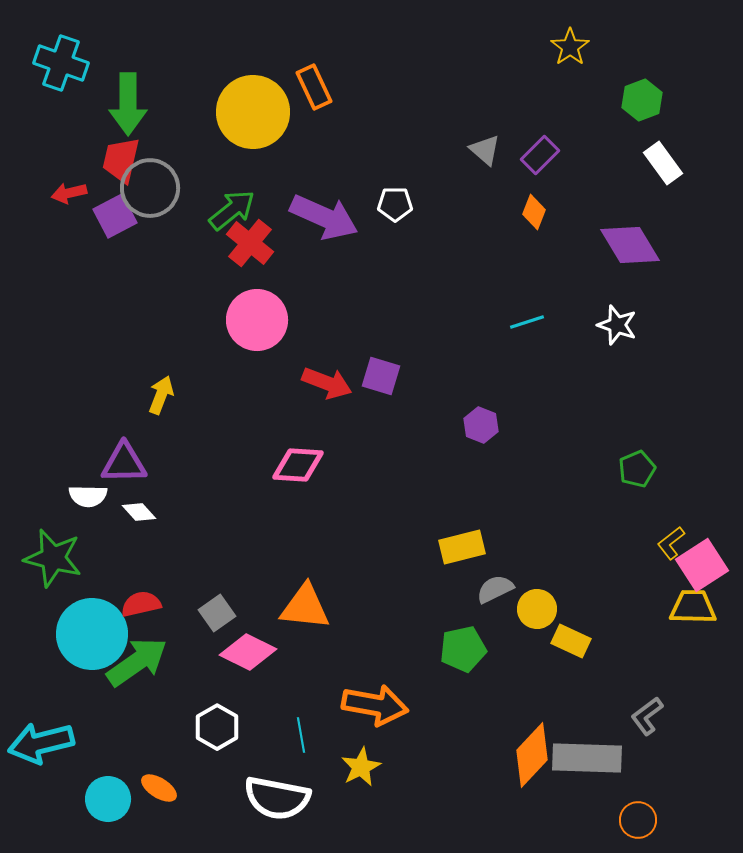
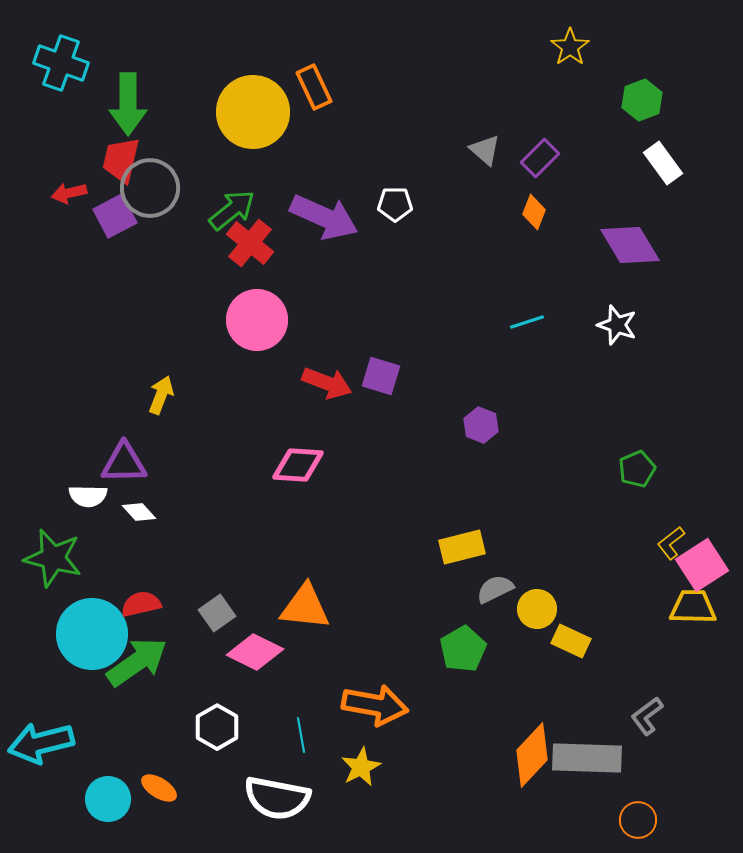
purple rectangle at (540, 155): moved 3 px down
green pentagon at (463, 649): rotated 18 degrees counterclockwise
pink diamond at (248, 652): moved 7 px right
